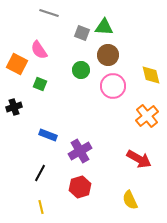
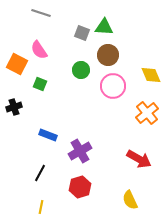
gray line: moved 8 px left
yellow diamond: rotated 10 degrees counterclockwise
orange cross: moved 3 px up
yellow line: rotated 24 degrees clockwise
